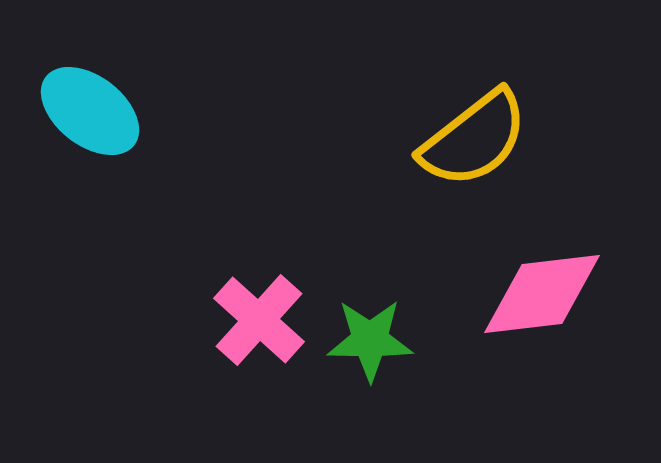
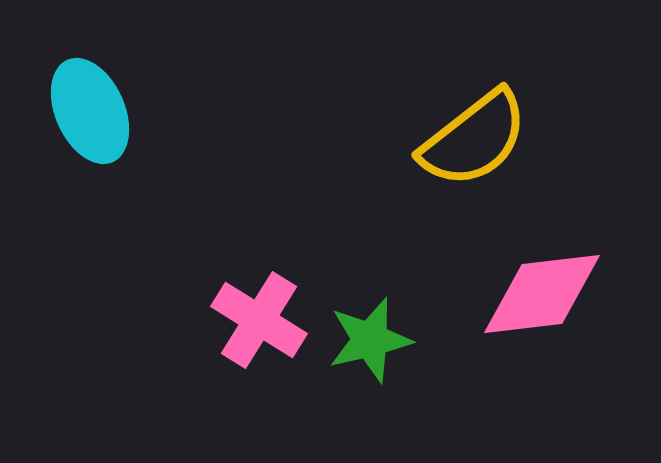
cyan ellipse: rotated 28 degrees clockwise
pink cross: rotated 10 degrees counterclockwise
green star: rotated 14 degrees counterclockwise
